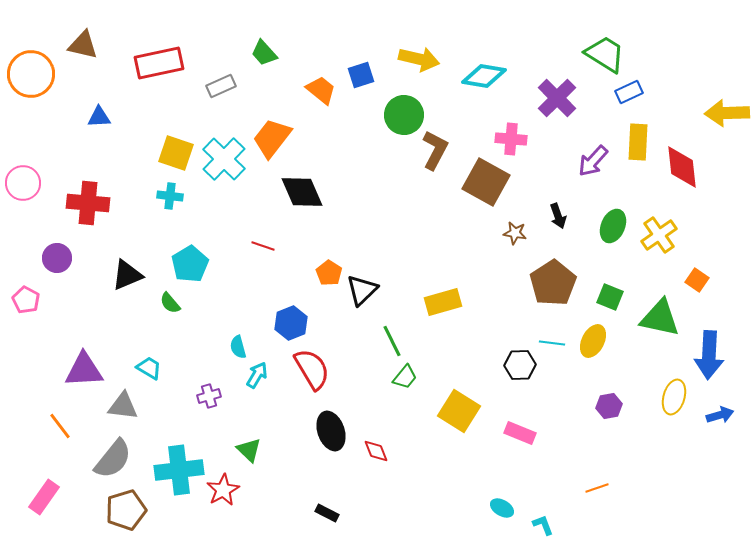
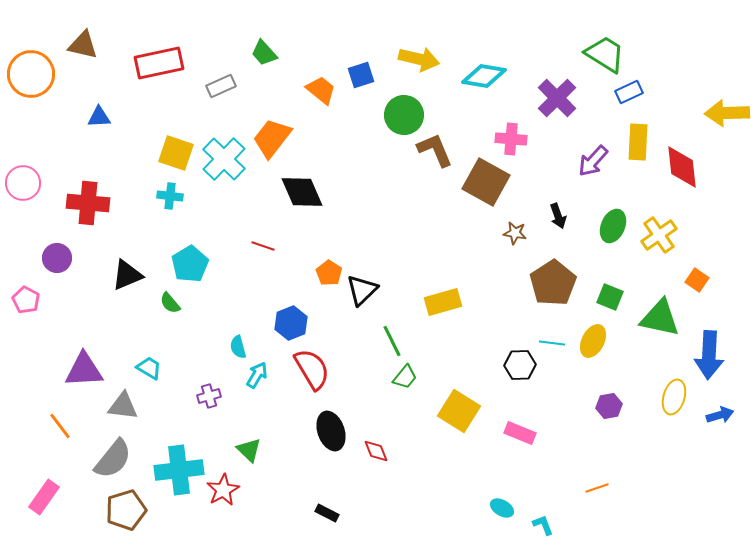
brown L-shape at (435, 150): rotated 51 degrees counterclockwise
